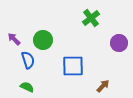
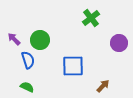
green circle: moved 3 px left
